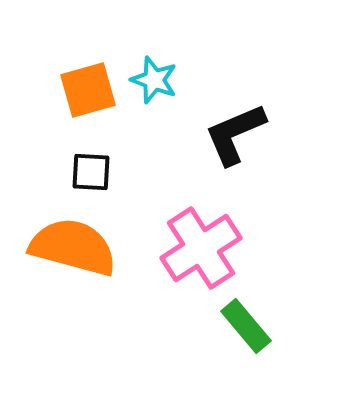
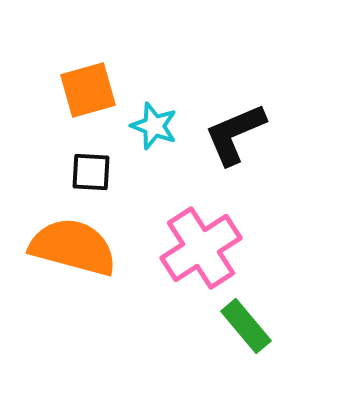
cyan star: moved 46 px down
